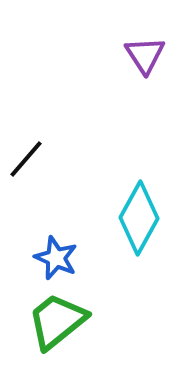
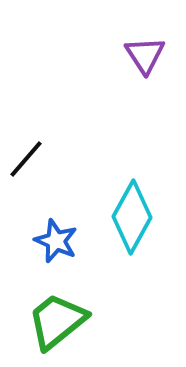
cyan diamond: moved 7 px left, 1 px up
blue star: moved 17 px up
